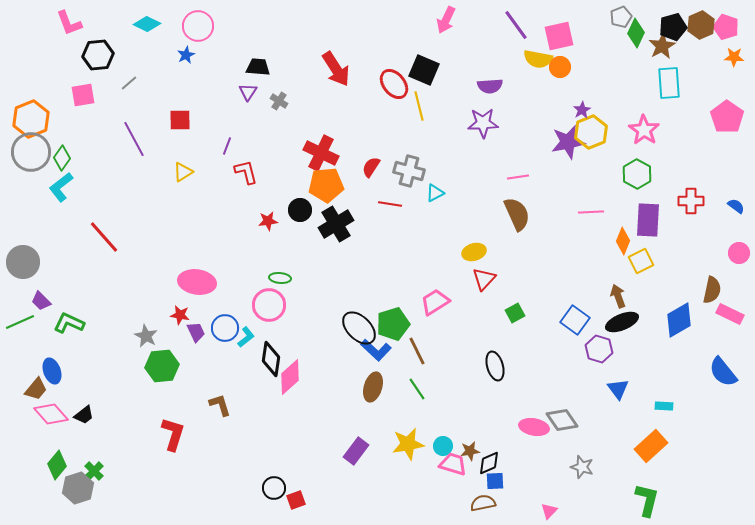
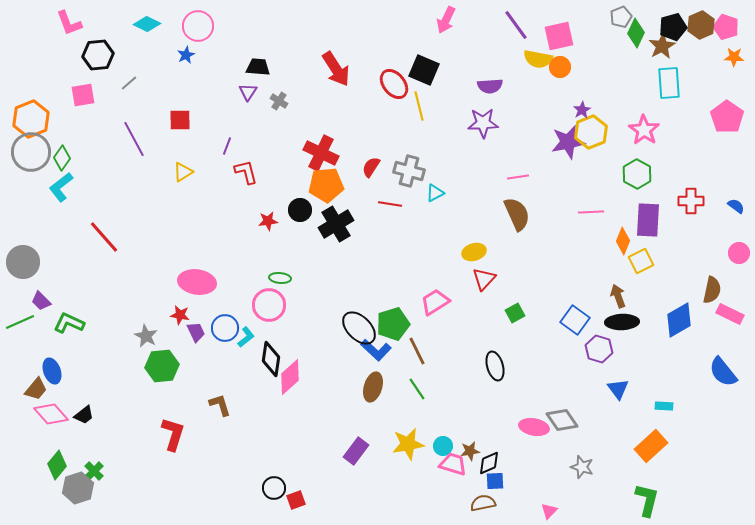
black ellipse at (622, 322): rotated 20 degrees clockwise
